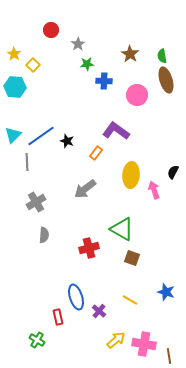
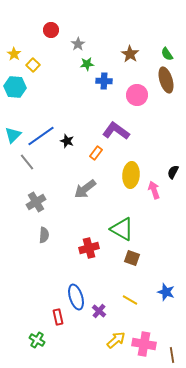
green semicircle: moved 5 px right, 2 px up; rotated 24 degrees counterclockwise
gray line: rotated 36 degrees counterclockwise
brown line: moved 3 px right, 1 px up
